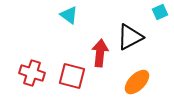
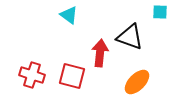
cyan square: rotated 28 degrees clockwise
black triangle: rotated 48 degrees clockwise
red cross: moved 2 px down
